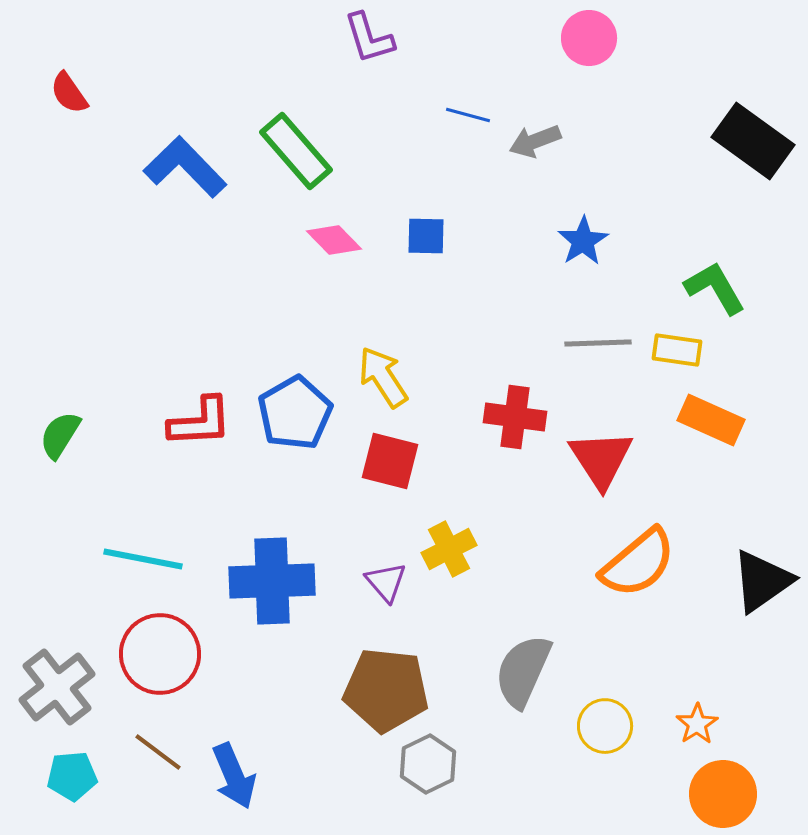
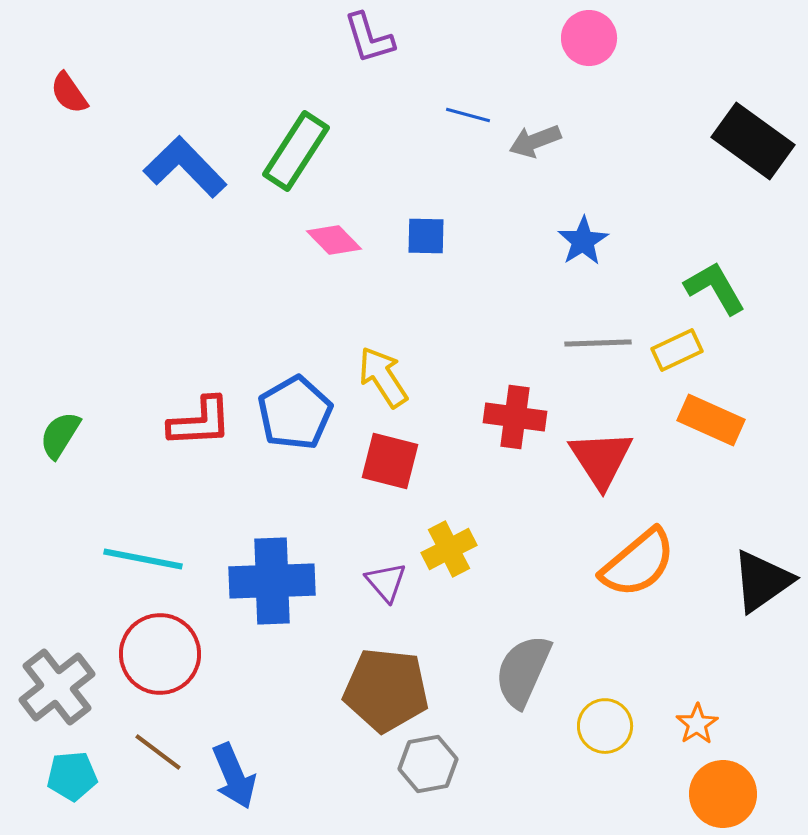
green rectangle: rotated 74 degrees clockwise
yellow rectangle: rotated 33 degrees counterclockwise
gray hexagon: rotated 16 degrees clockwise
